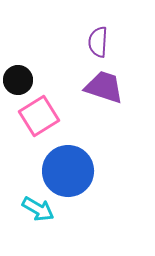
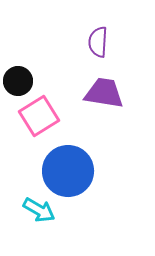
black circle: moved 1 px down
purple trapezoid: moved 6 px down; rotated 9 degrees counterclockwise
cyan arrow: moved 1 px right, 1 px down
